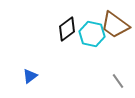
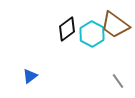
cyan hexagon: rotated 15 degrees clockwise
